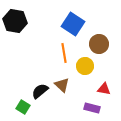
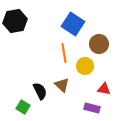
black hexagon: rotated 20 degrees counterclockwise
black semicircle: rotated 102 degrees clockwise
